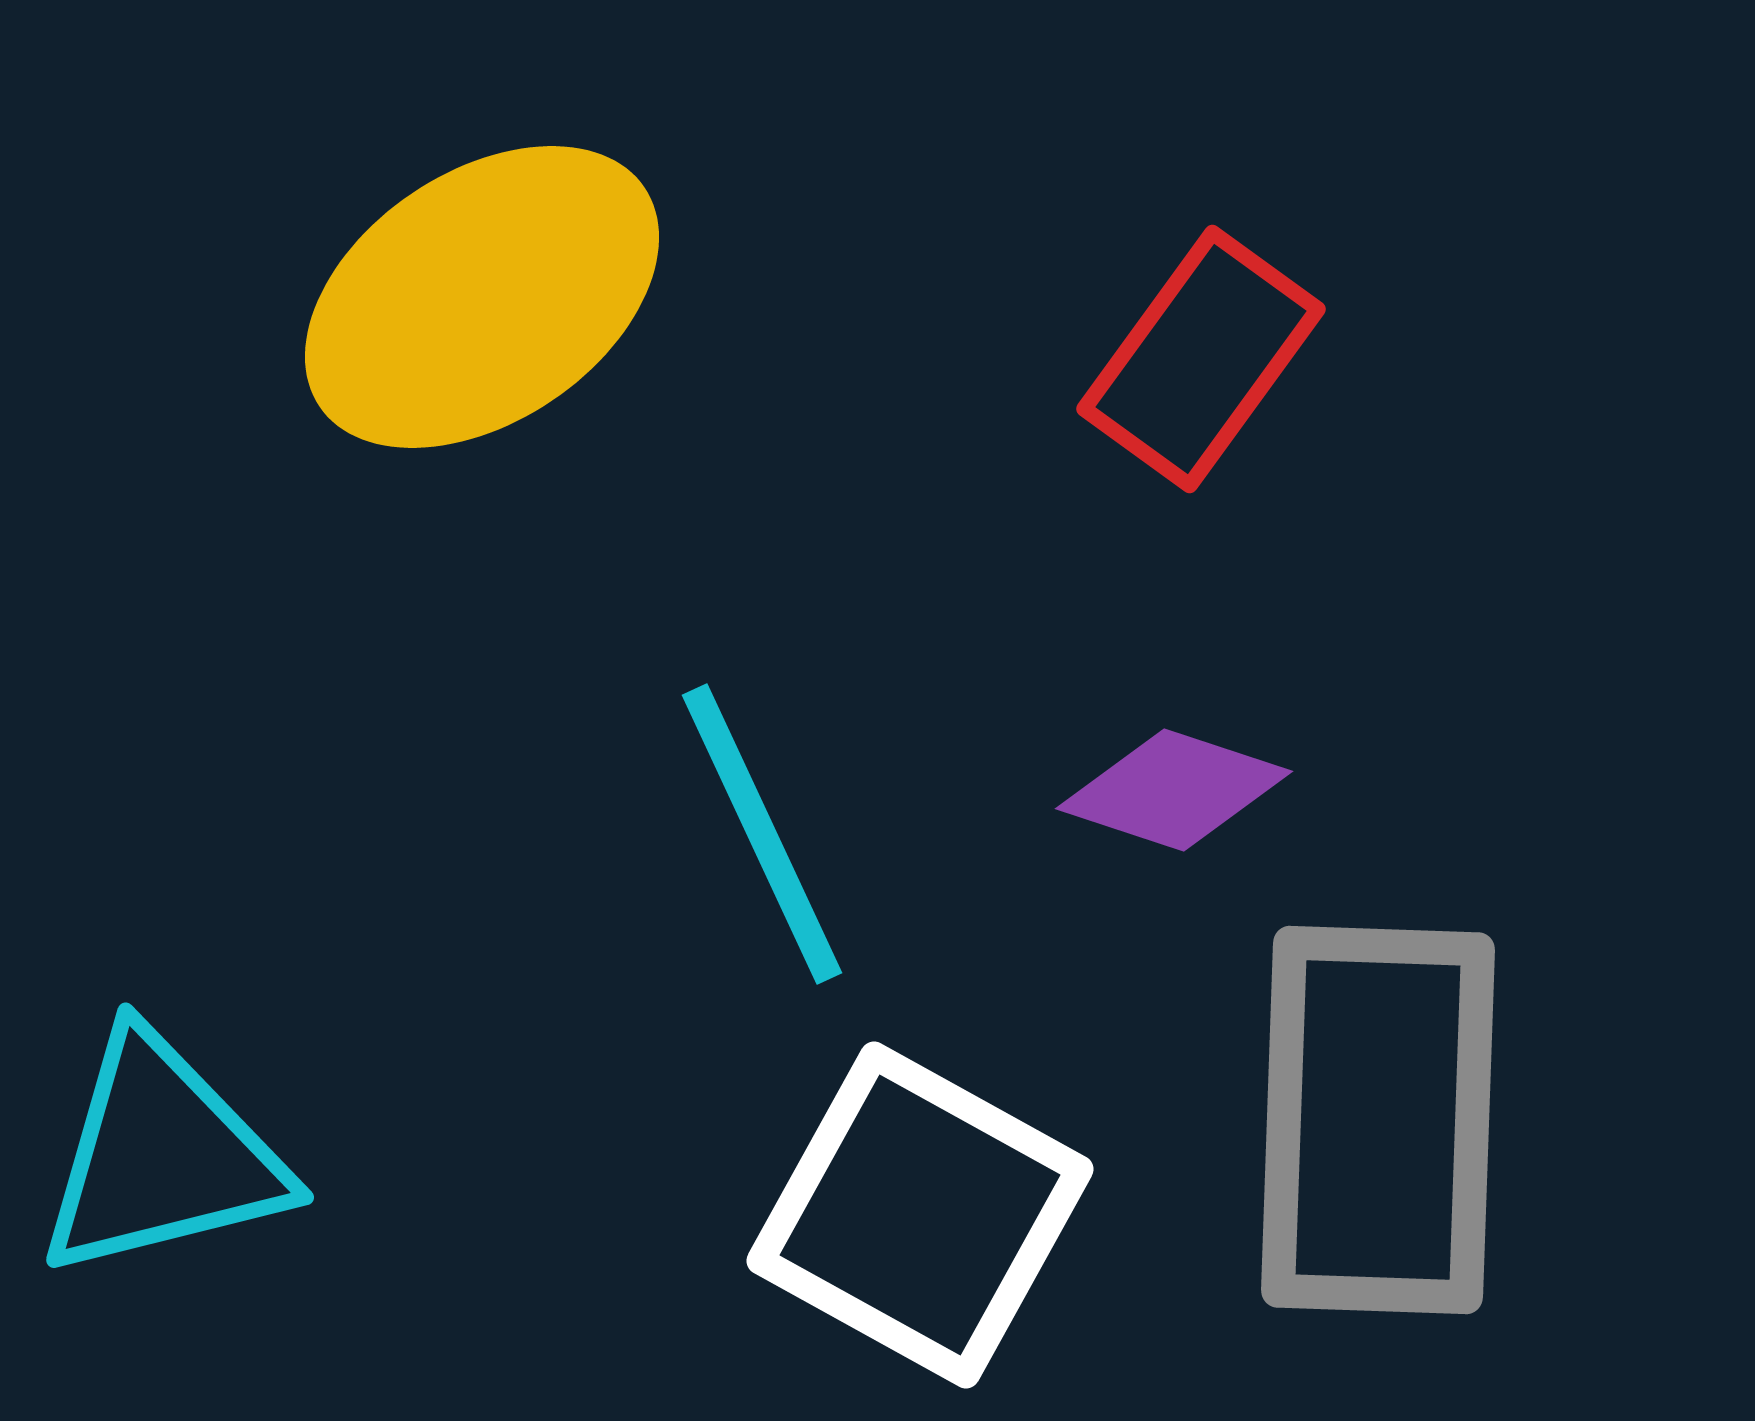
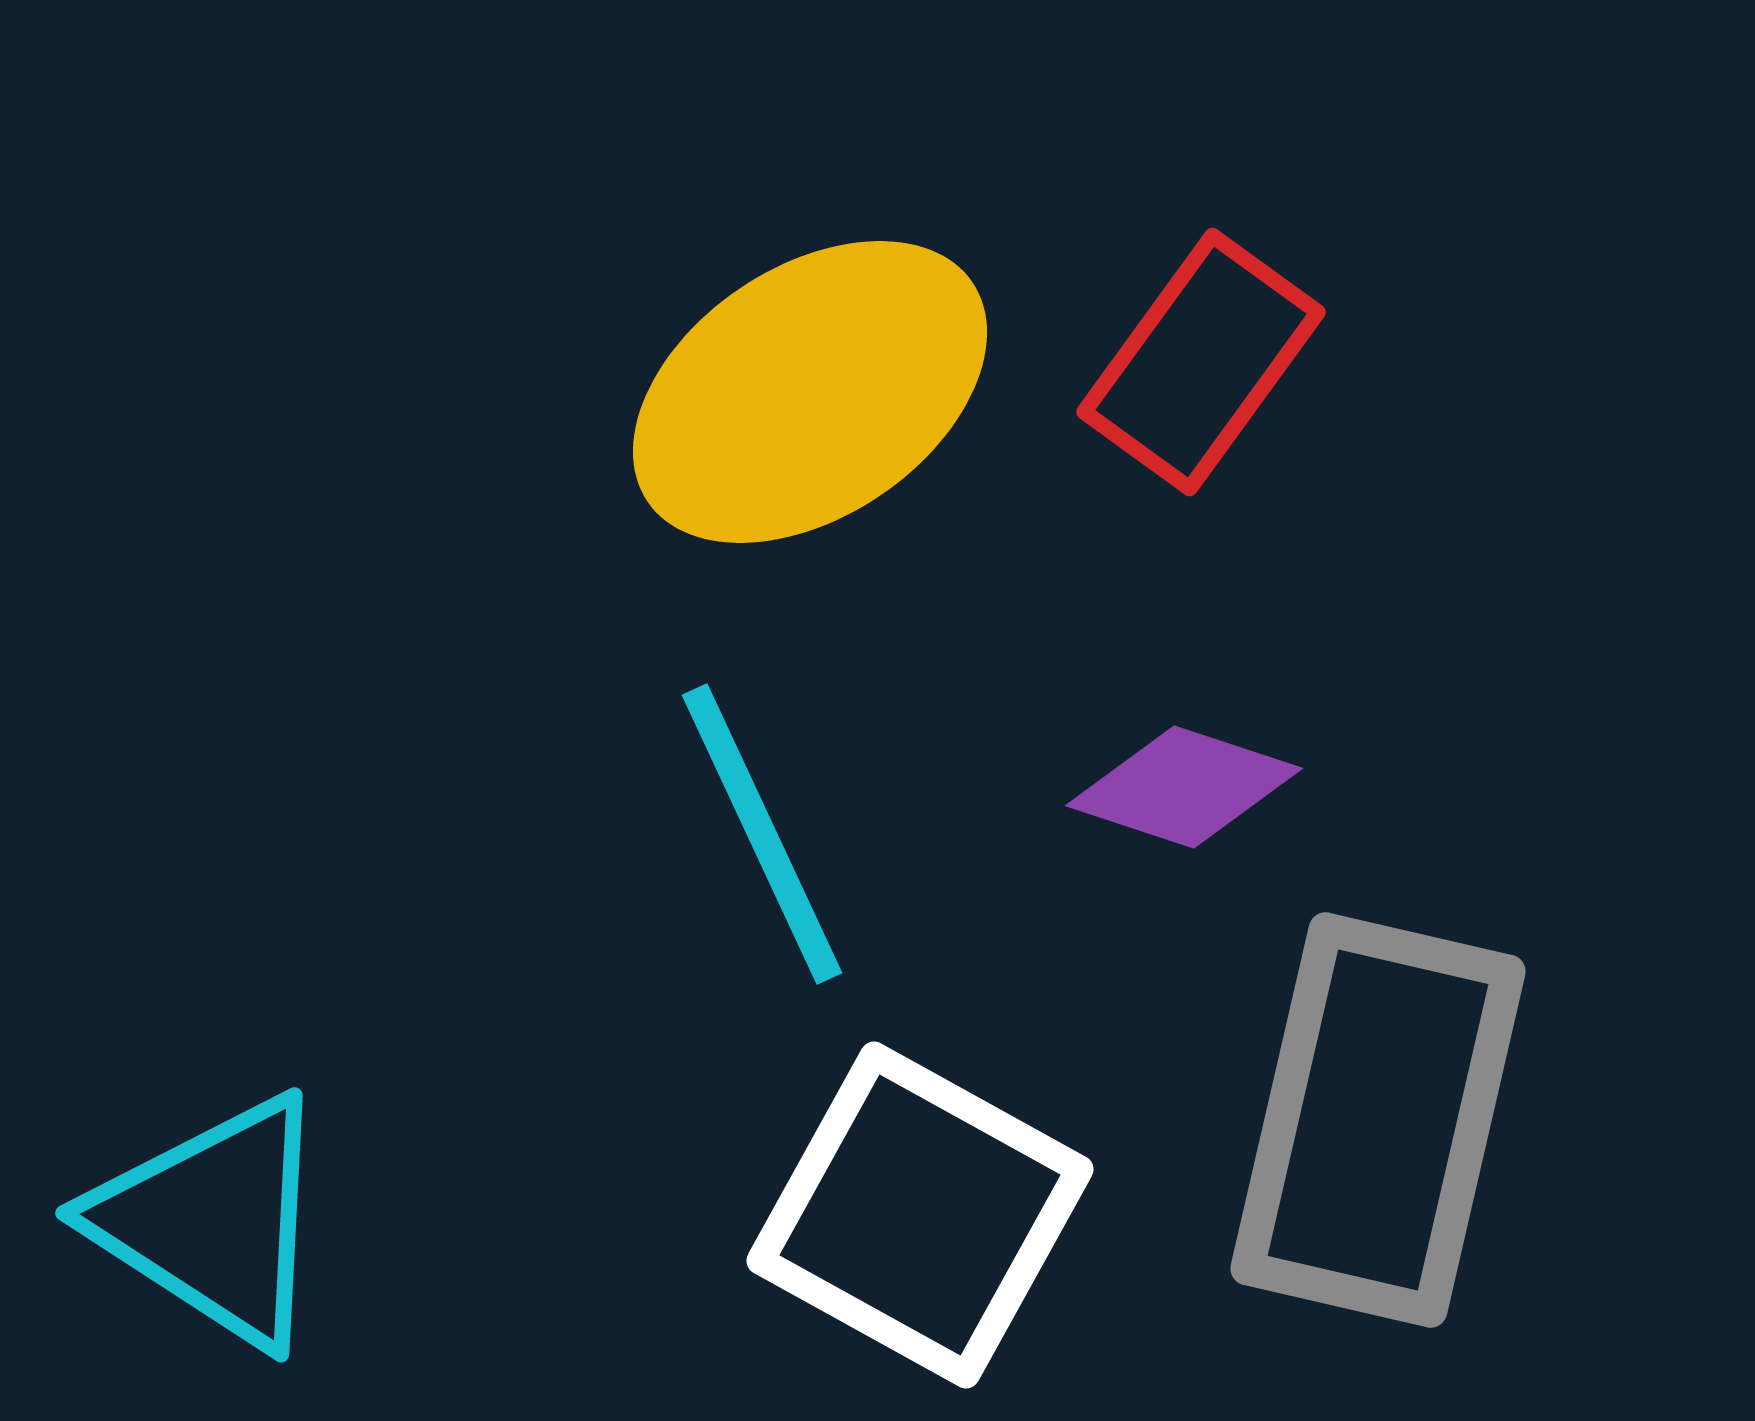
yellow ellipse: moved 328 px right, 95 px down
red rectangle: moved 3 px down
purple diamond: moved 10 px right, 3 px up
gray rectangle: rotated 11 degrees clockwise
cyan triangle: moved 51 px right, 65 px down; rotated 47 degrees clockwise
